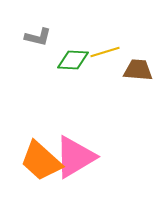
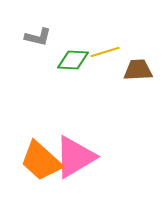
brown trapezoid: rotated 8 degrees counterclockwise
